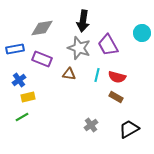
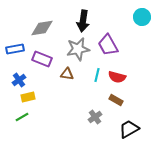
cyan circle: moved 16 px up
gray star: moved 1 px left, 1 px down; rotated 30 degrees counterclockwise
brown triangle: moved 2 px left
brown rectangle: moved 3 px down
gray cross: moved 4 px right, 8 px up
